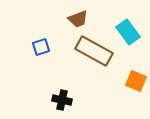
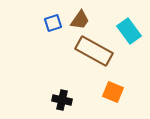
brown trapezoid: moved 2 px right, 1 px down; rotated 35 degrees counterclockwise
cyan rectangle: moved 1 px right, 1 px up
blue square: moved 12 px right, 24 px up
orange square: moved 23 px left, 11 px down
